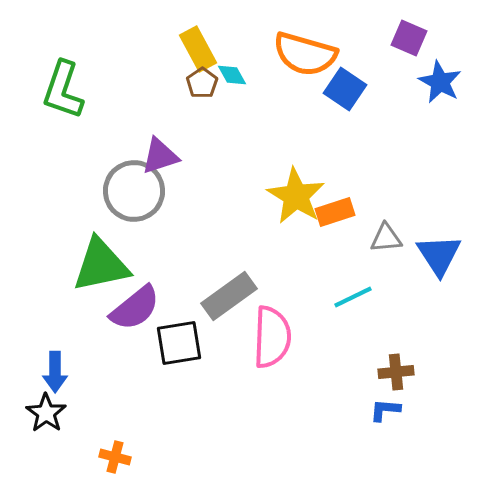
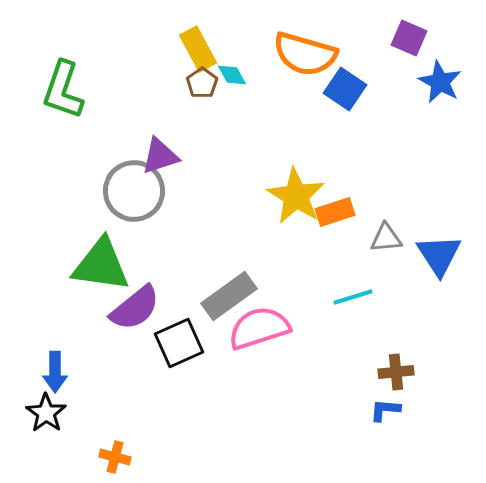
green triangle: rotated 20 degrees clockwise
cyan line: rotated 9 degrees clockwise
pink semicircle: moved 13 px left, 9 px up; rotated 110 degrees counterclockwise
black square: rotated 15 degrees counterclockwise
